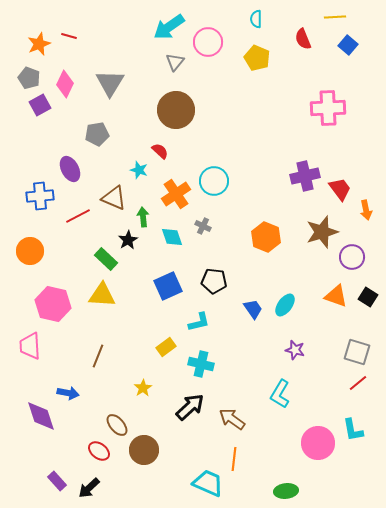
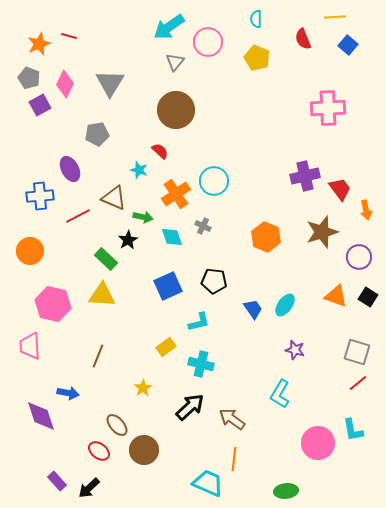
green arrow at (143, 217): rotated 108 degrees clockwise
purple circle at (352, 257): moved 7 px right
